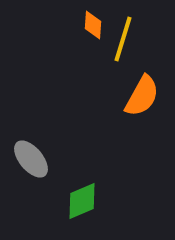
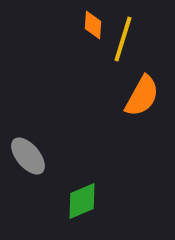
gray ellipse: moved 3 px left, 3 px up
